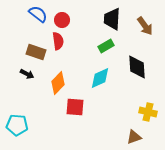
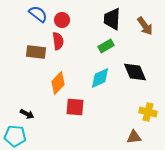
brown rectangle: rotated 12 degrees counterclockwise
black diamond: moved 2 px left, 5 px down; rotated 20 degrees counterclockwise
black arrow: moved 40 px down
cyan pentagon: moved 2 px left, 11 px down
brown triangle: rotated 14 degrees clockwise
